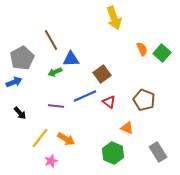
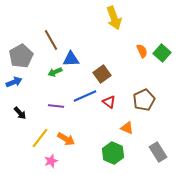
orange semicircle: moved 2 px down
gray pentagon: moved 1 px left, 2 px up
brown pentagon: rotated 25 degrees clockwise
